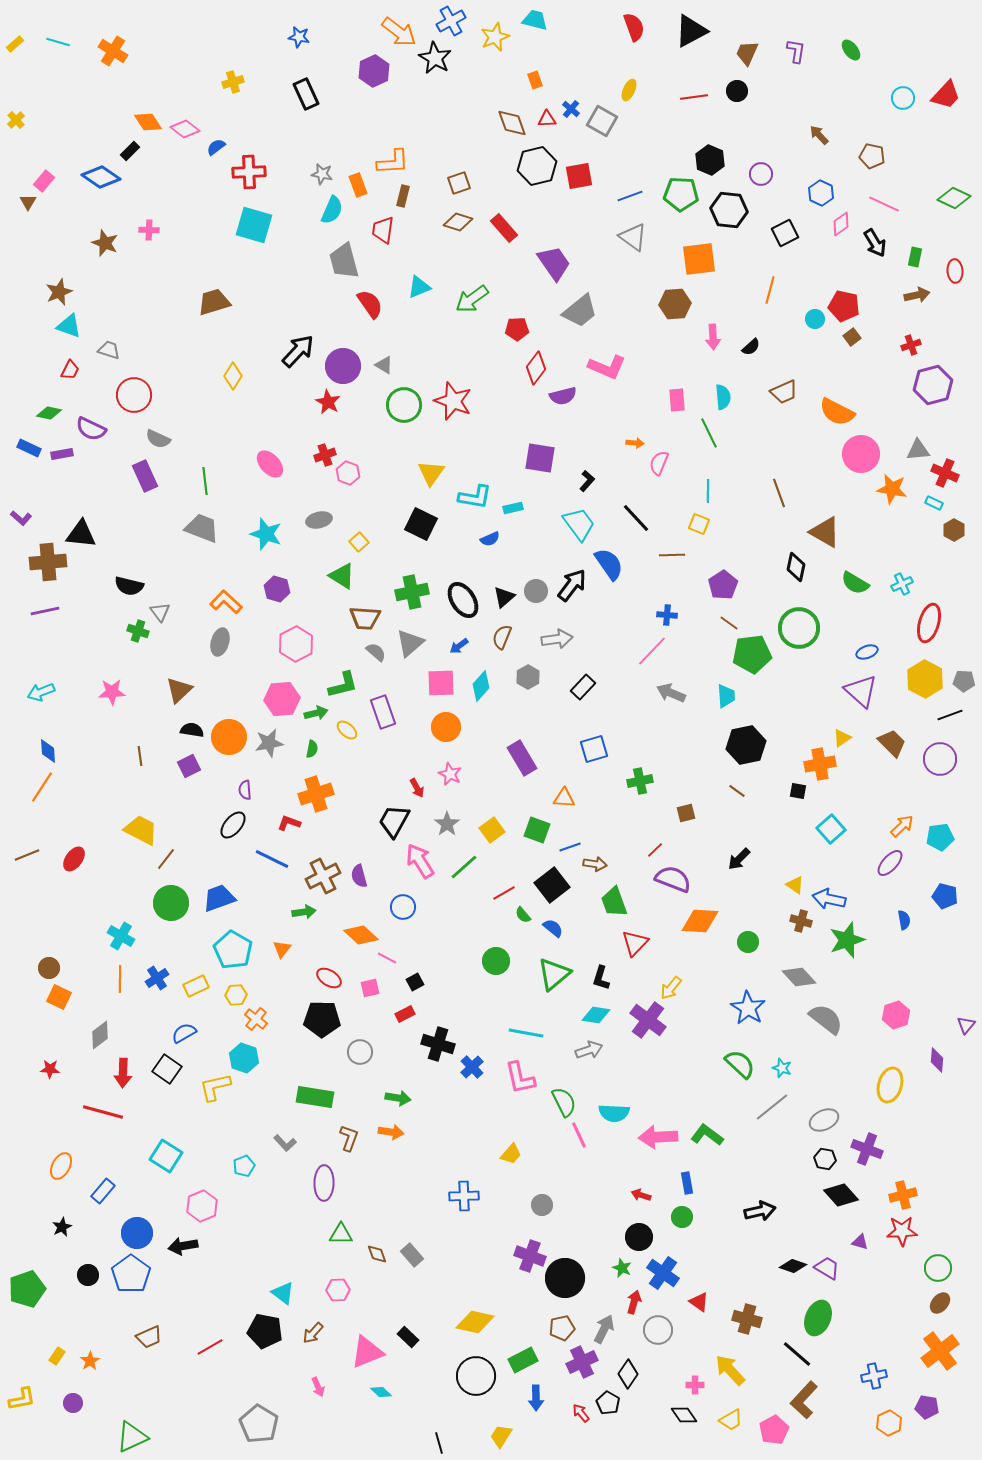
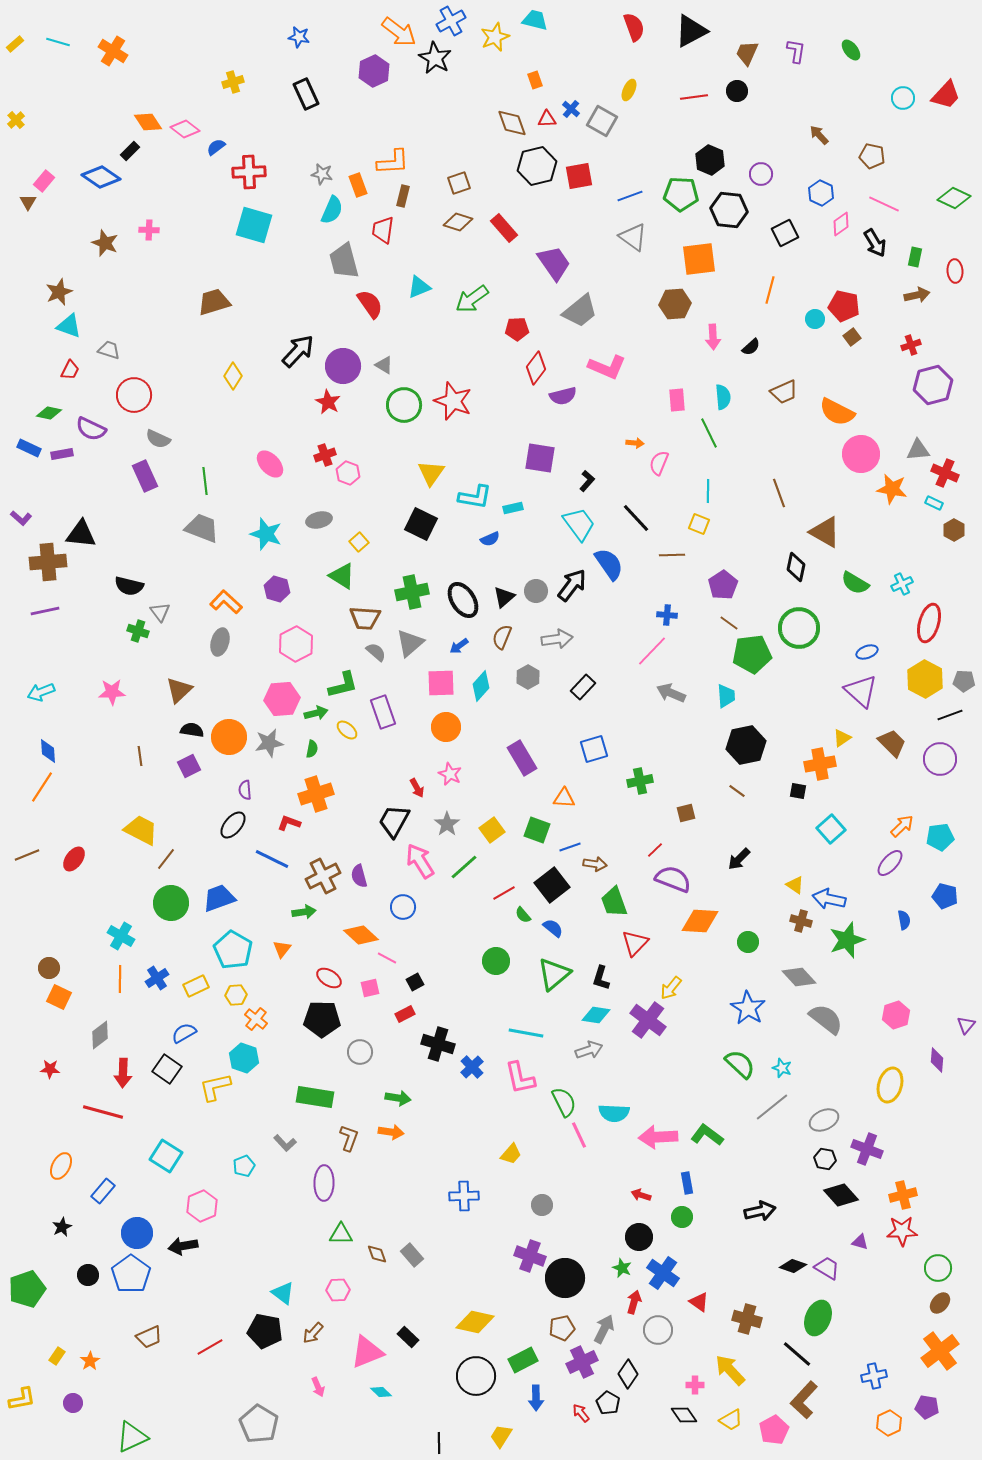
black line at (439, 1443): rotated 15 degrees clockwise
